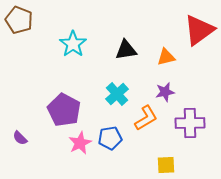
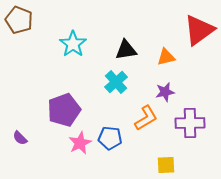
cyan cross: moved 1 px left, 12 px up
purple pentagon: rotated 24 degrees clockwise
blue pentagon: rotated 15 degrees clockwise
